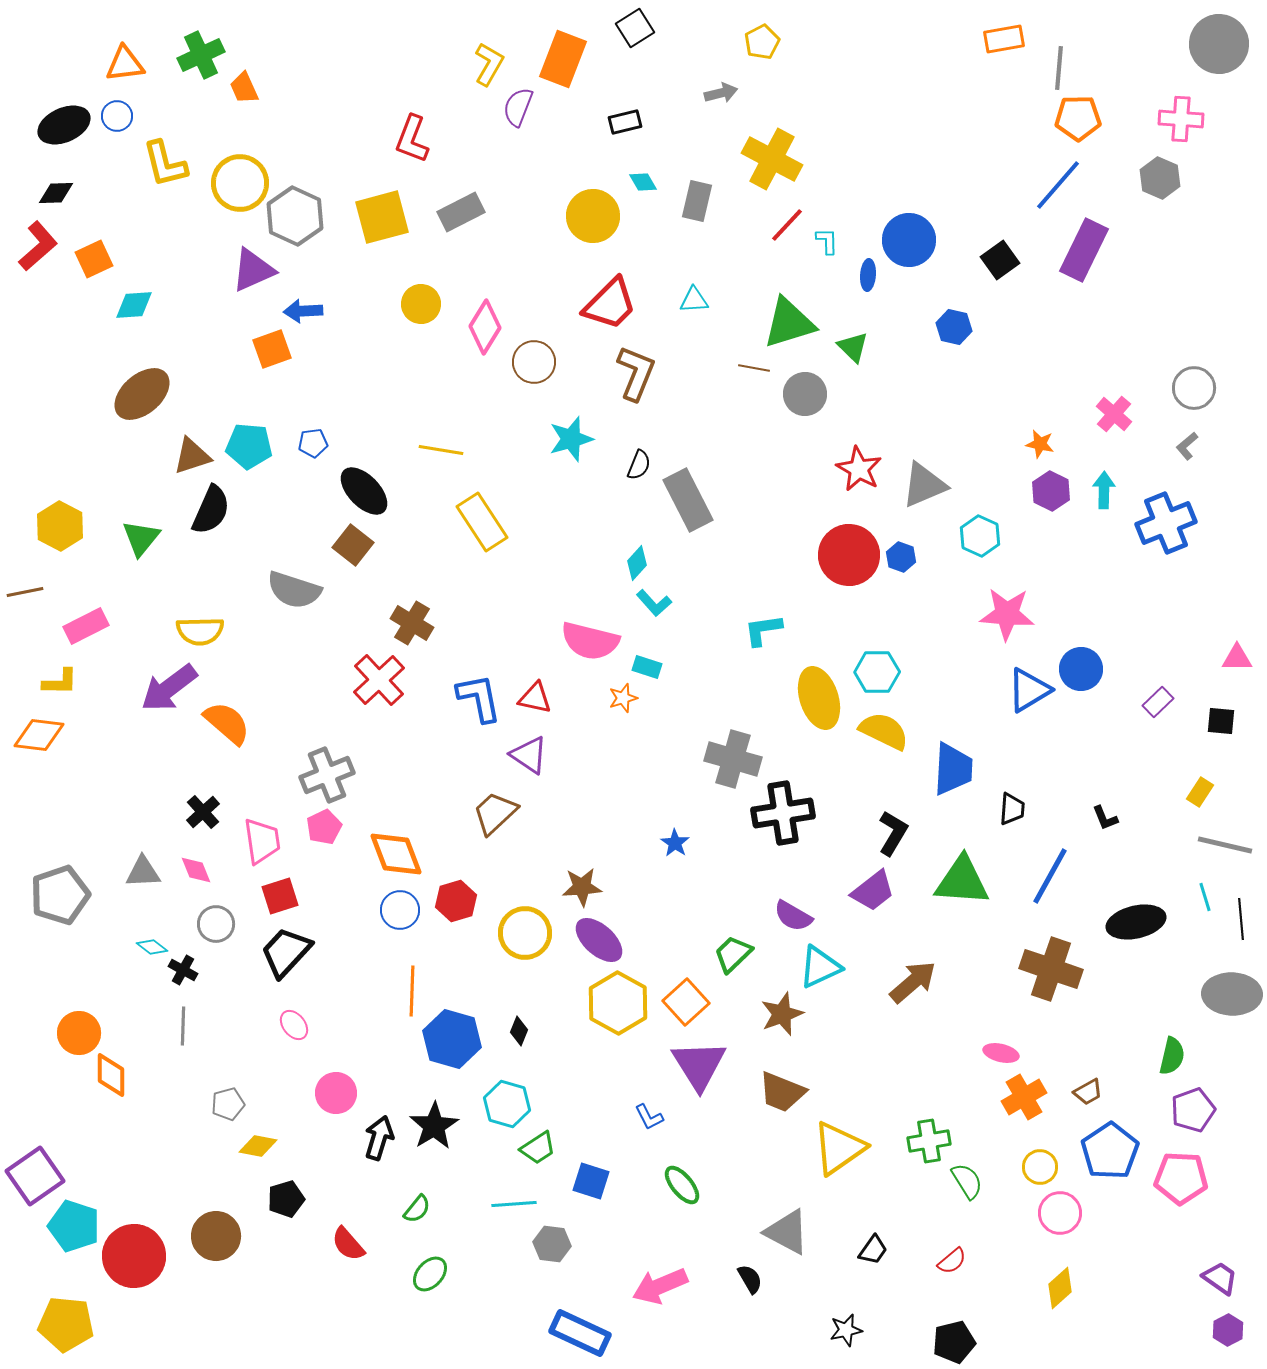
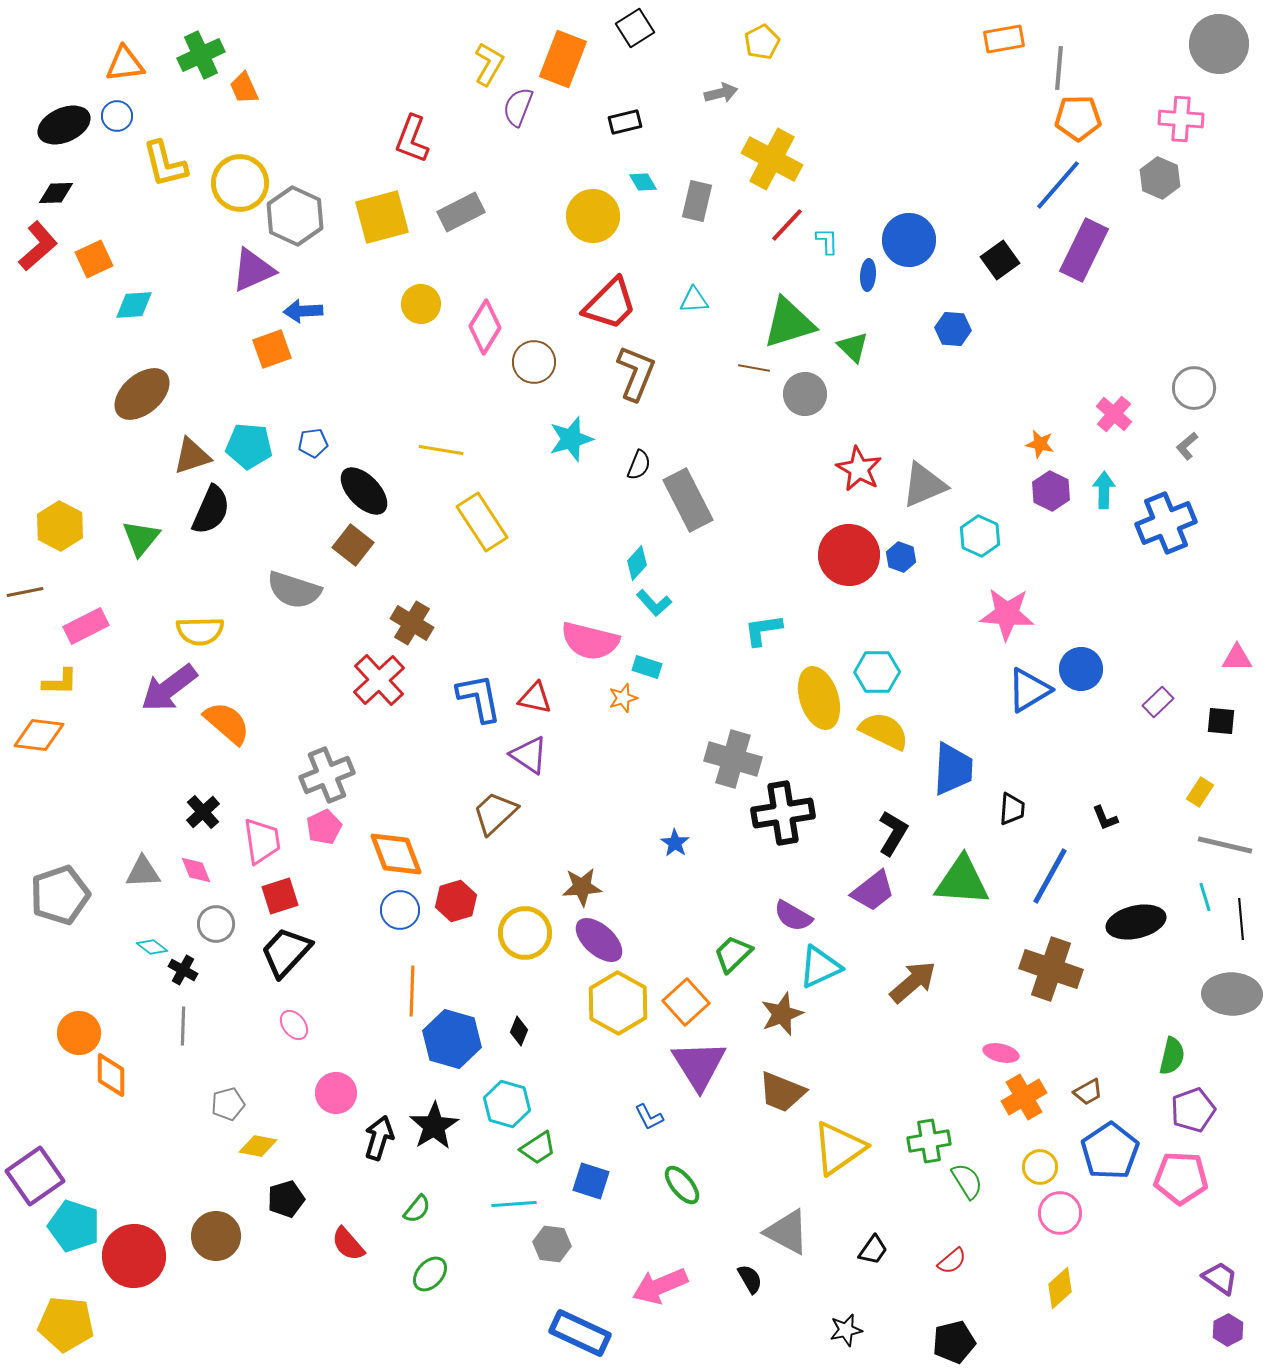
blue hexagon at (954, 327): moved 1 px left, 2 px down; rotated 8 degrees counterclockwise
